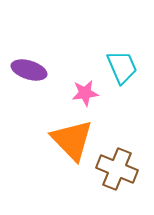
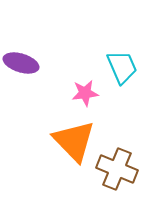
purple ellipse: moved 8 px left, 7 px up
orange triangle: moved 2 px right, 1 px down
